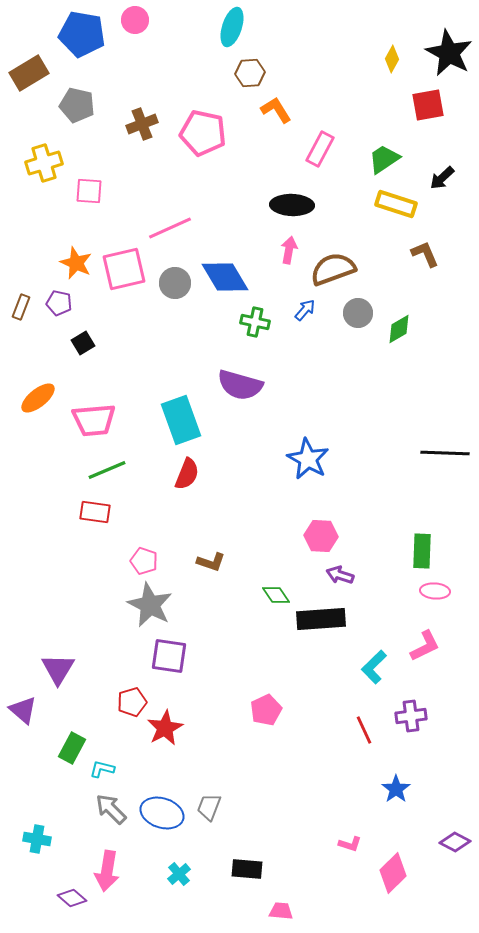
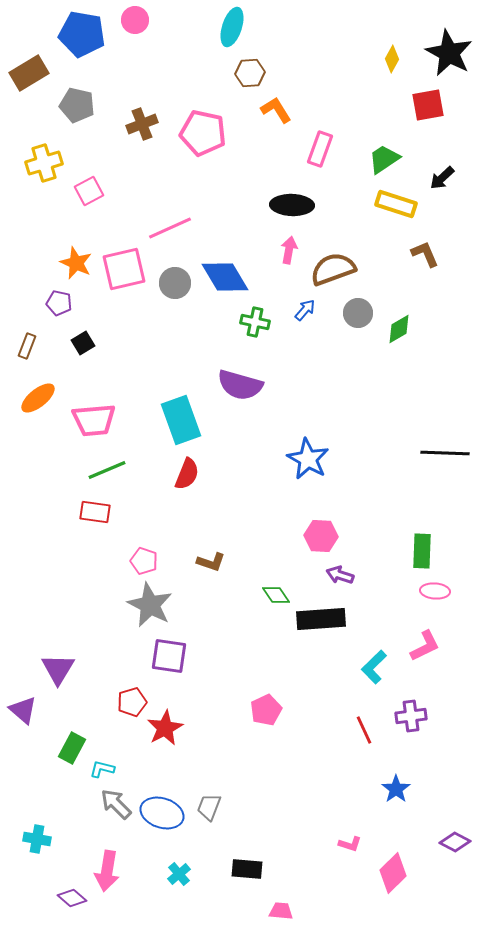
pink rectangle at (320, 149): rotated 8 degrees counterclockwise
pink square at (89, 191): rotated 32 degrees counterclockwise
brown rectangle at (21, 307): moved 6 px right, 39 px down
gray arrow at (111, 809): moved 5 px right, 5 px up
